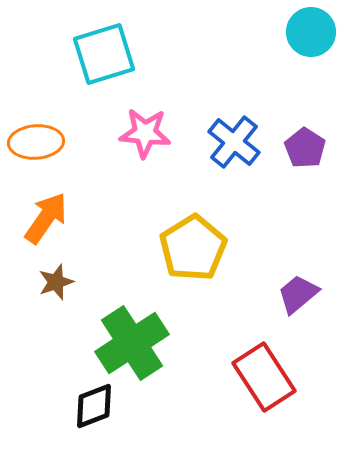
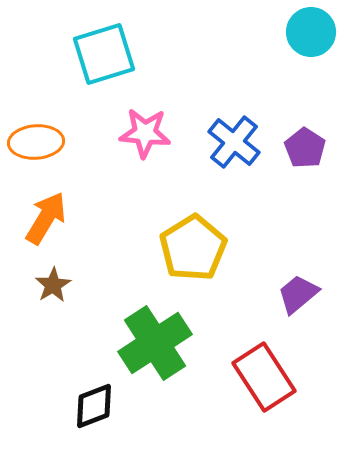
orange arrow: rotated 4 degrees counterclockwise
brown star: moved 3 px left, 3 px down; rotated 12 degrees counterclockwise
green cross: moved 23 px right
